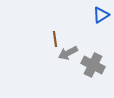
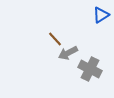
brown line: rotated 35 degrees counterclockwise
gray cross: moved 3 px left, 4 px down
